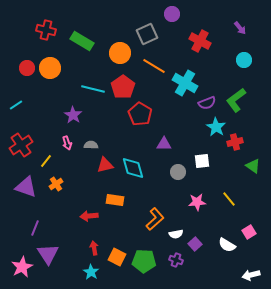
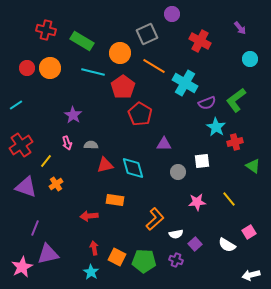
cyan circle at (244, 60): moved 6 px right, 1 px up
cyan line at (93, 89): moved 17 px up
purple triangle at (48, 254): rotated 50 degrees clockwise
